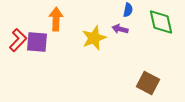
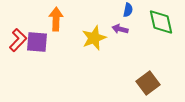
brown square: rotated 25 degrees clockwise
